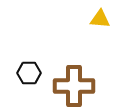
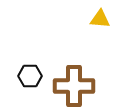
black hexagon: moved 1 px right, 3 px down
